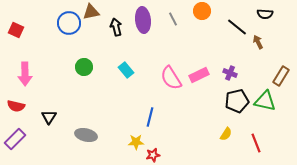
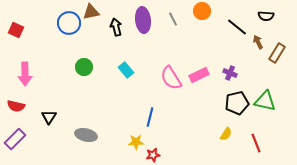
black semicircle: moved 1 px right, 2 px down
brown rectangle: moved 4 px left, 23 px up
black pentagon: moved 2 px down
